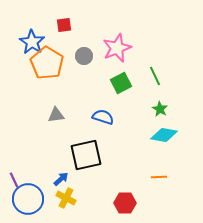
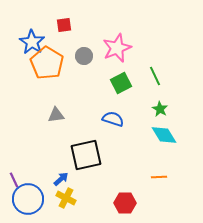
blue semicircle: moved 10 px right, 2 px down
cyan diamond: rotated 48 degrees clockwise
